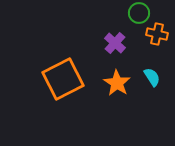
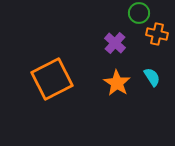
orange square: moved 11 px left
